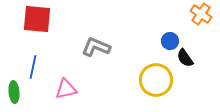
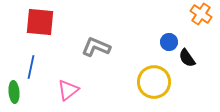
red square: moved 3 px right, 3 px down
blue circle: moved 1 px left, 1 px down
black semicircle: moved 2 px right
blue line: moved 2 px left
yellow circle: moved 2 px left, 2 px down
pink triangle: moved 2 px right, 1 px down; rotated 25 degrees counterclockwise
